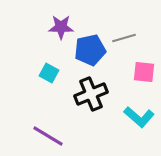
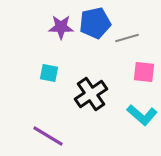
gray line: moved 3 px right
blue pentagon: moved 5 px right, 27 px up
cyan square: rotated 18 degrees counterclockwise
black cross: rotated 12 degrees counterclockwise
cyan L-shape: moved 3 px right, 2 px up
